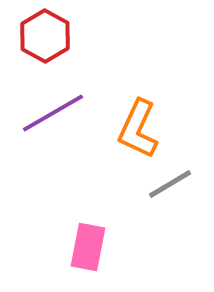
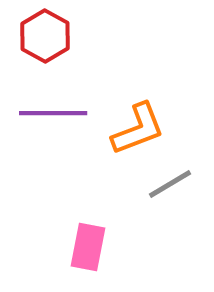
purple line: rotated 30 degrees clockwise
orange L-shape: rotated 136 degrees counterclockwise
